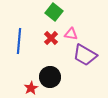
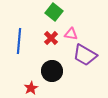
black circle: moved 2 px right, 6 px up
